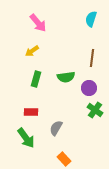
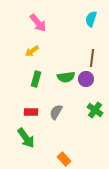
purple circle: moved 3 px left, 9 px up
gray semicircle: moved 16 px up
